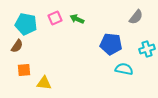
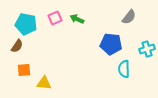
gray semicircle: moved 7 px left
cyan semicircle: rotated 102 degrees counterclockwise
